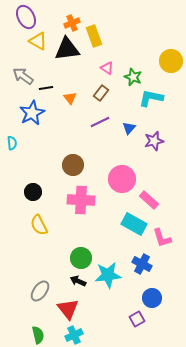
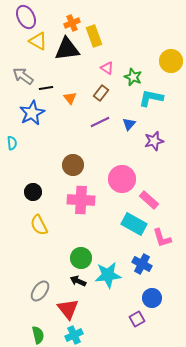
blue triangle: moved 4 px up
